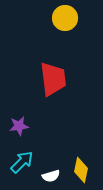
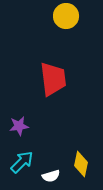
yellow circle: moved 1 px right, 2 px up
yellow diamond: moved 6 px up
